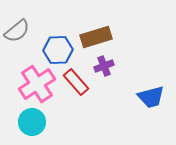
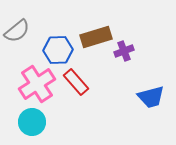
purple cross: moved 20 px right, 15 px up
